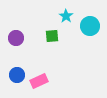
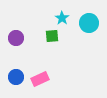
cyan star: moved 4 px left, 2 px down
cyan circle: moved 1 px left, 3 px up
blue circle: moved 1 px left, 2 px down
pink rectangle: moved 1 px right, 2 px up
